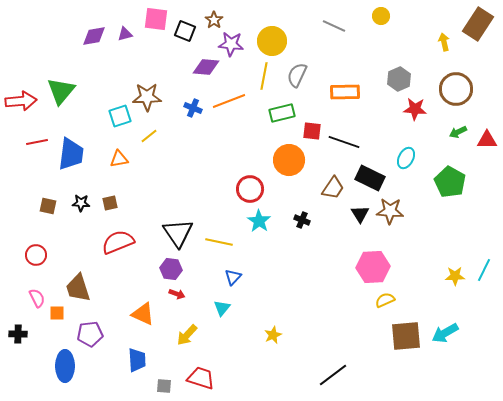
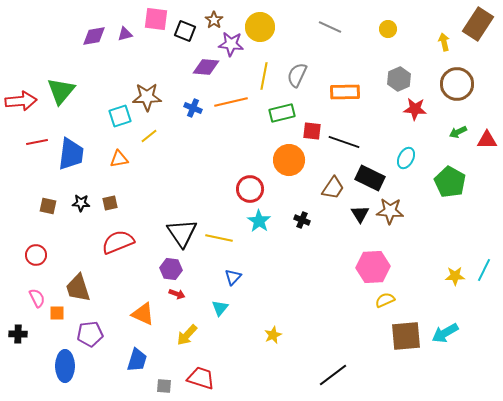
yellow circle at (381, 16): moved 7 px right, 13 px down
gray line at (334, 26): moved 4 px left, 1 px down
yellow circle at (272, 41): moved 12 px left, 14 px up
brown circle at (456, 89): moved 1 px right, 5 px up
orange line at (229, 101): moved 2 px right, 1 px down; rotated 8 degrees clockwise
black triangle at (178, 233): moved 4 px right
yellow line at (219, 242): moved 4 px up
cyan triangle at (222, 308): moved 2 px left
blue trapezoid at (137, 360): rotated 20 degrees clockwise
